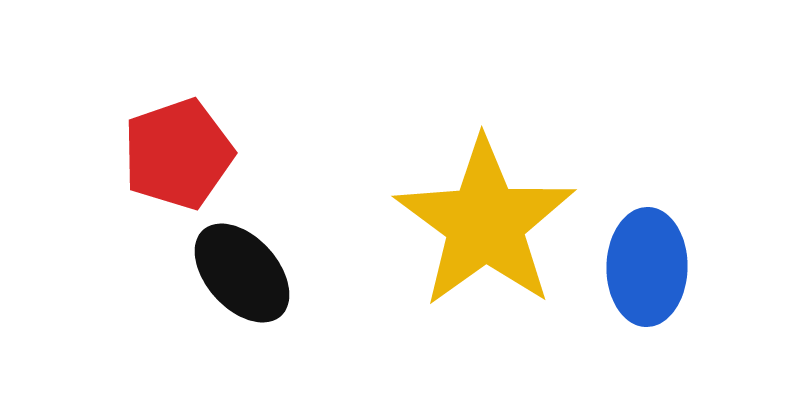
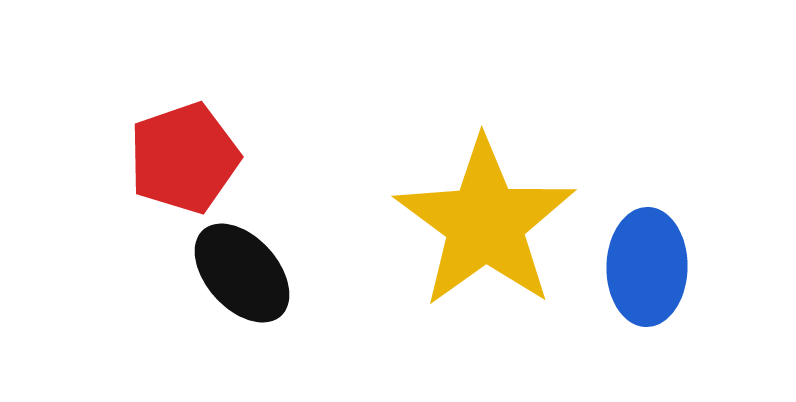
red pentagon: moved 6 px right, 4 px down
